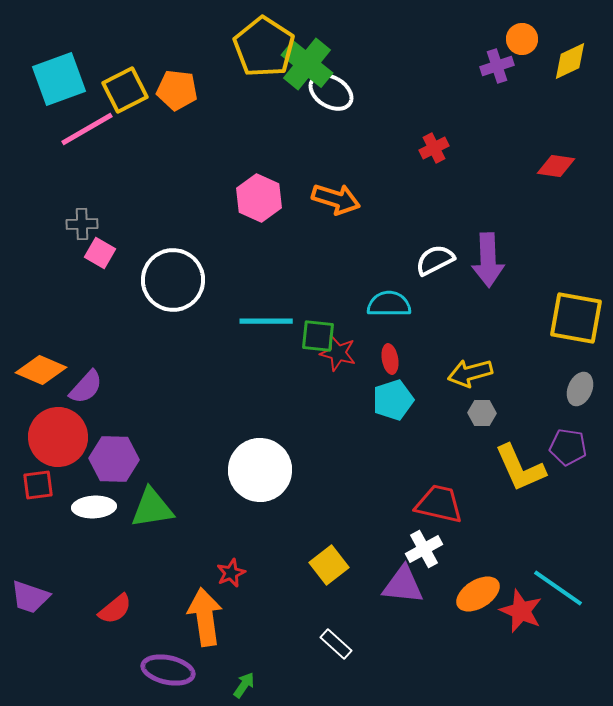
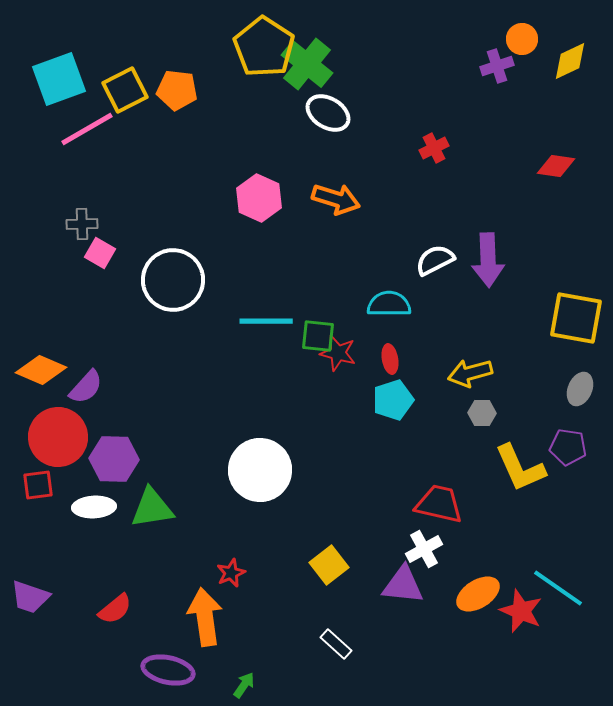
white ellipse at (331, 92): moved 3 px left, 21 px down
